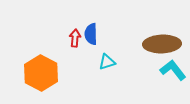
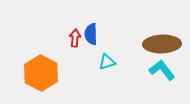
cyan L-shape: moved 11 px left
